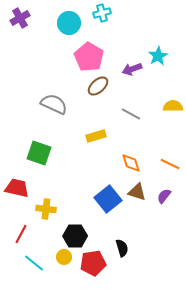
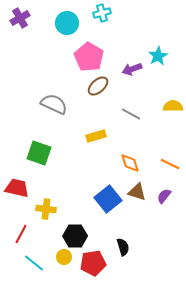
cyan circle: moved 2 px left
orange diamond: moved 1 px left
black semicircle: moved 1 px right, 1 px up
